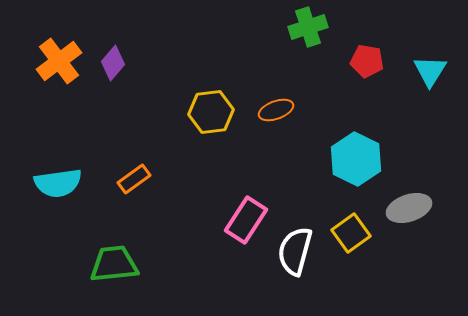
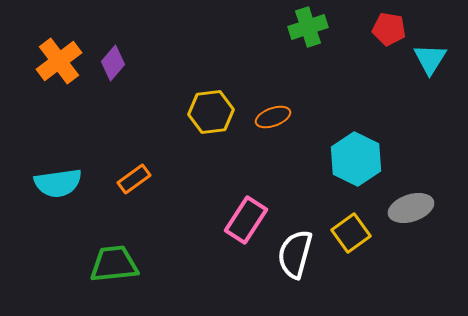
red pentagon: moved 22 px right, 32 px up
cyan triangle: moved 12 px up
orange ellipse: moved 3 px left, 7 px down
gray ellipse: moved 2 px right
white semicircle: moved 3 px down
